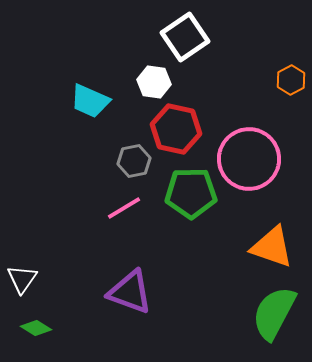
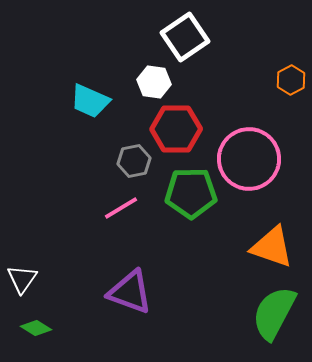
red hexagon: rotated 12 degrees counterclockwise
pink line: moved 3 px left
